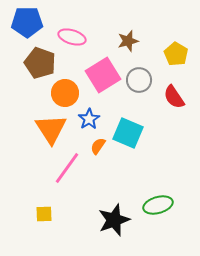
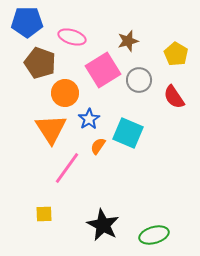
pink square: moved 5 px up
green ellipse: moved 4 px left, 30 px down
black star: moved 11 px left, 5 px down; rotated 24 degrees counterclockwise
